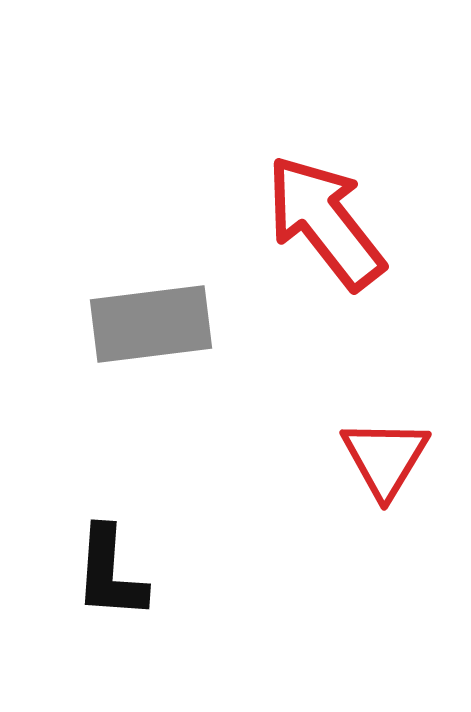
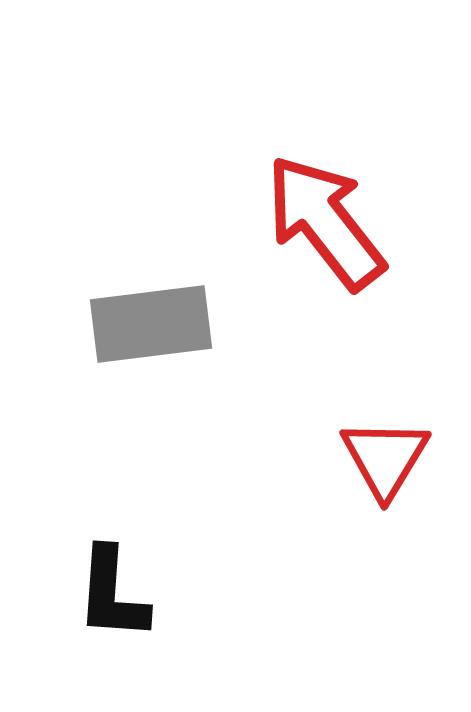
black L-shape: moved 2 px right, 21 px down
